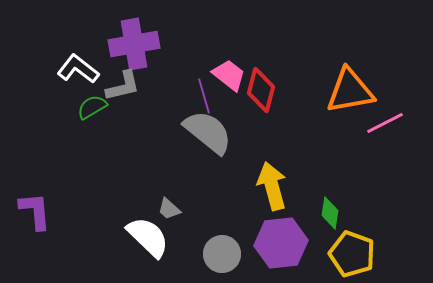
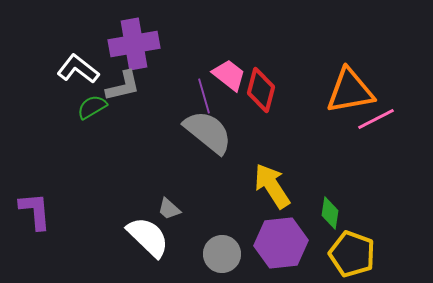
pink line: moved 9 px left, 4 px up
yellow arrow: rotated 18 degrees counterclockwise
